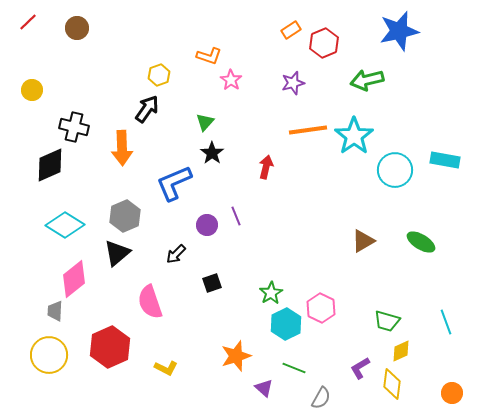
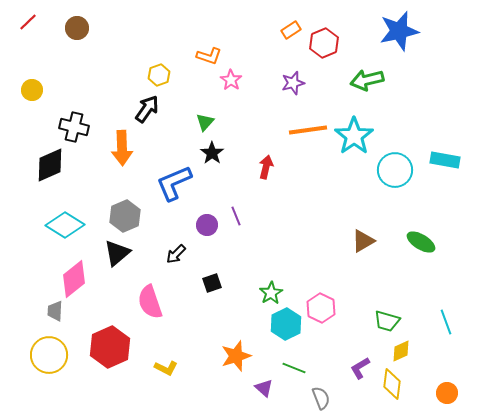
orange circle at (452, 393): moved 5 px left
gray semicircle at (321, 398): rotated 50 degrees counterclockwise
